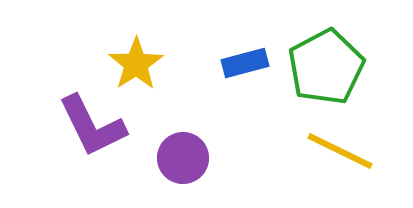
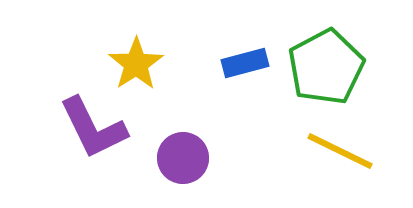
purple L-shape: moved 1 px right, 2 px down
